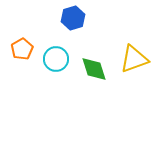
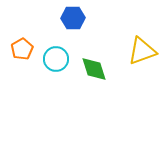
blue hexagon: rotated 15 degrees clockwise
yellow triangle: moved 8 px right, 8 px up
